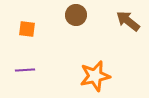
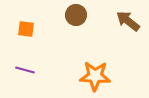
orange square: moved 1 px left
purple line: rotated 18 degrees clockwise
orange star: rotated 16 degrees clockwise
